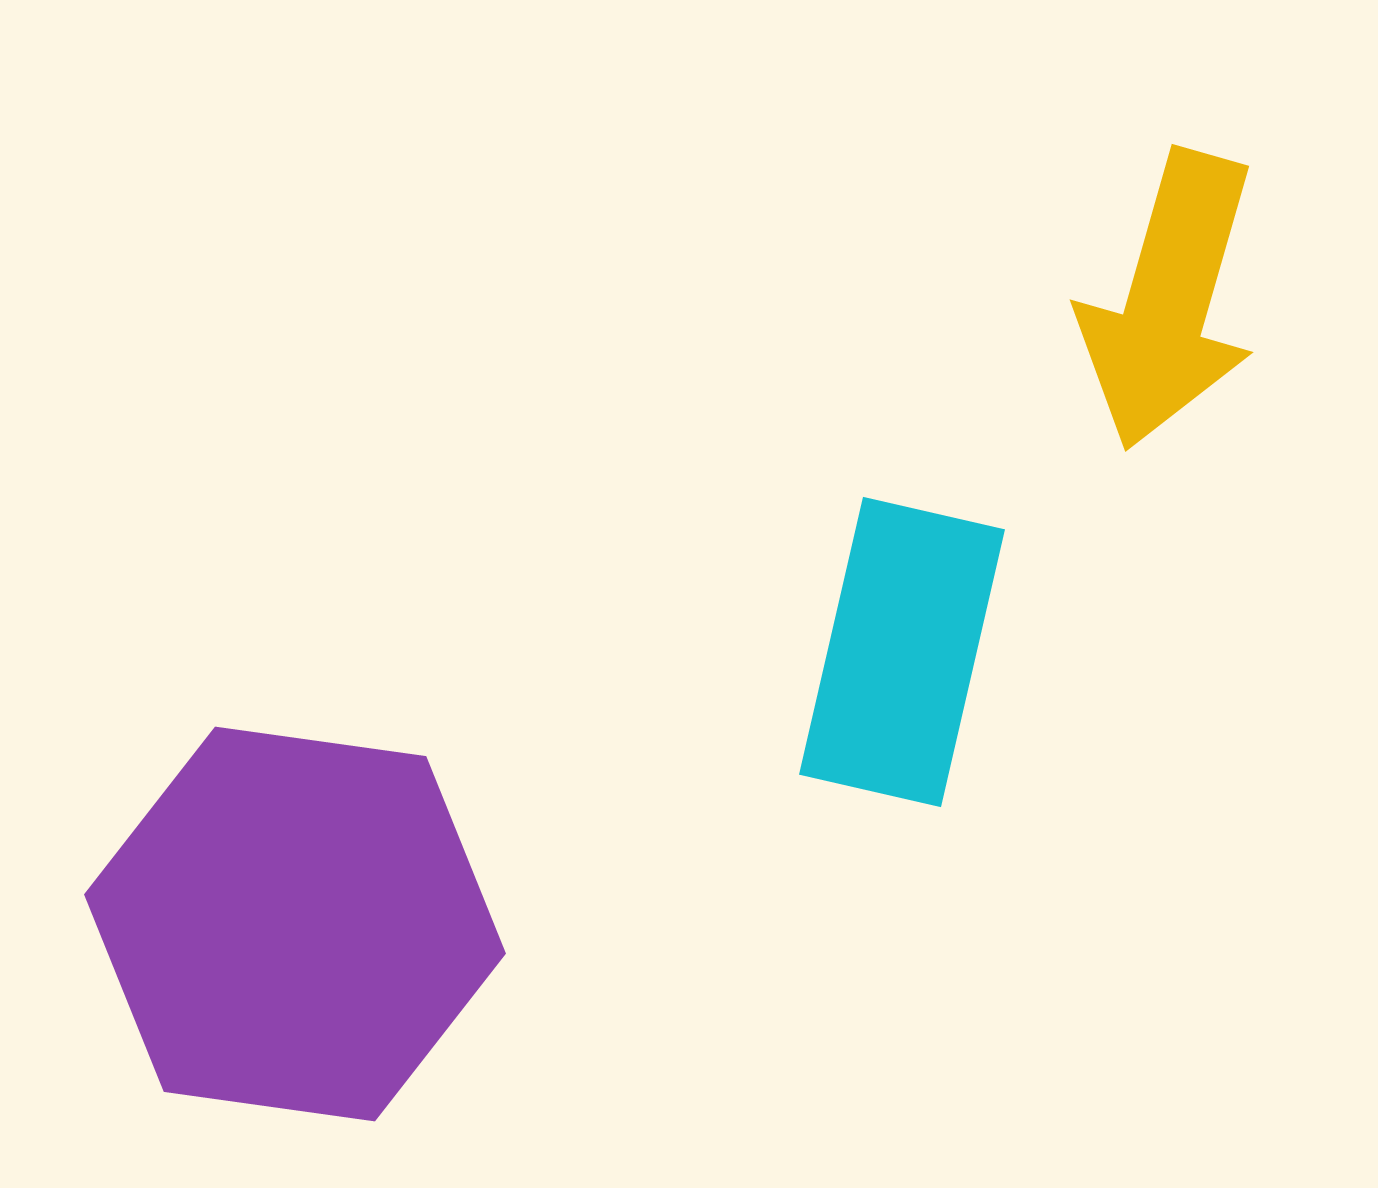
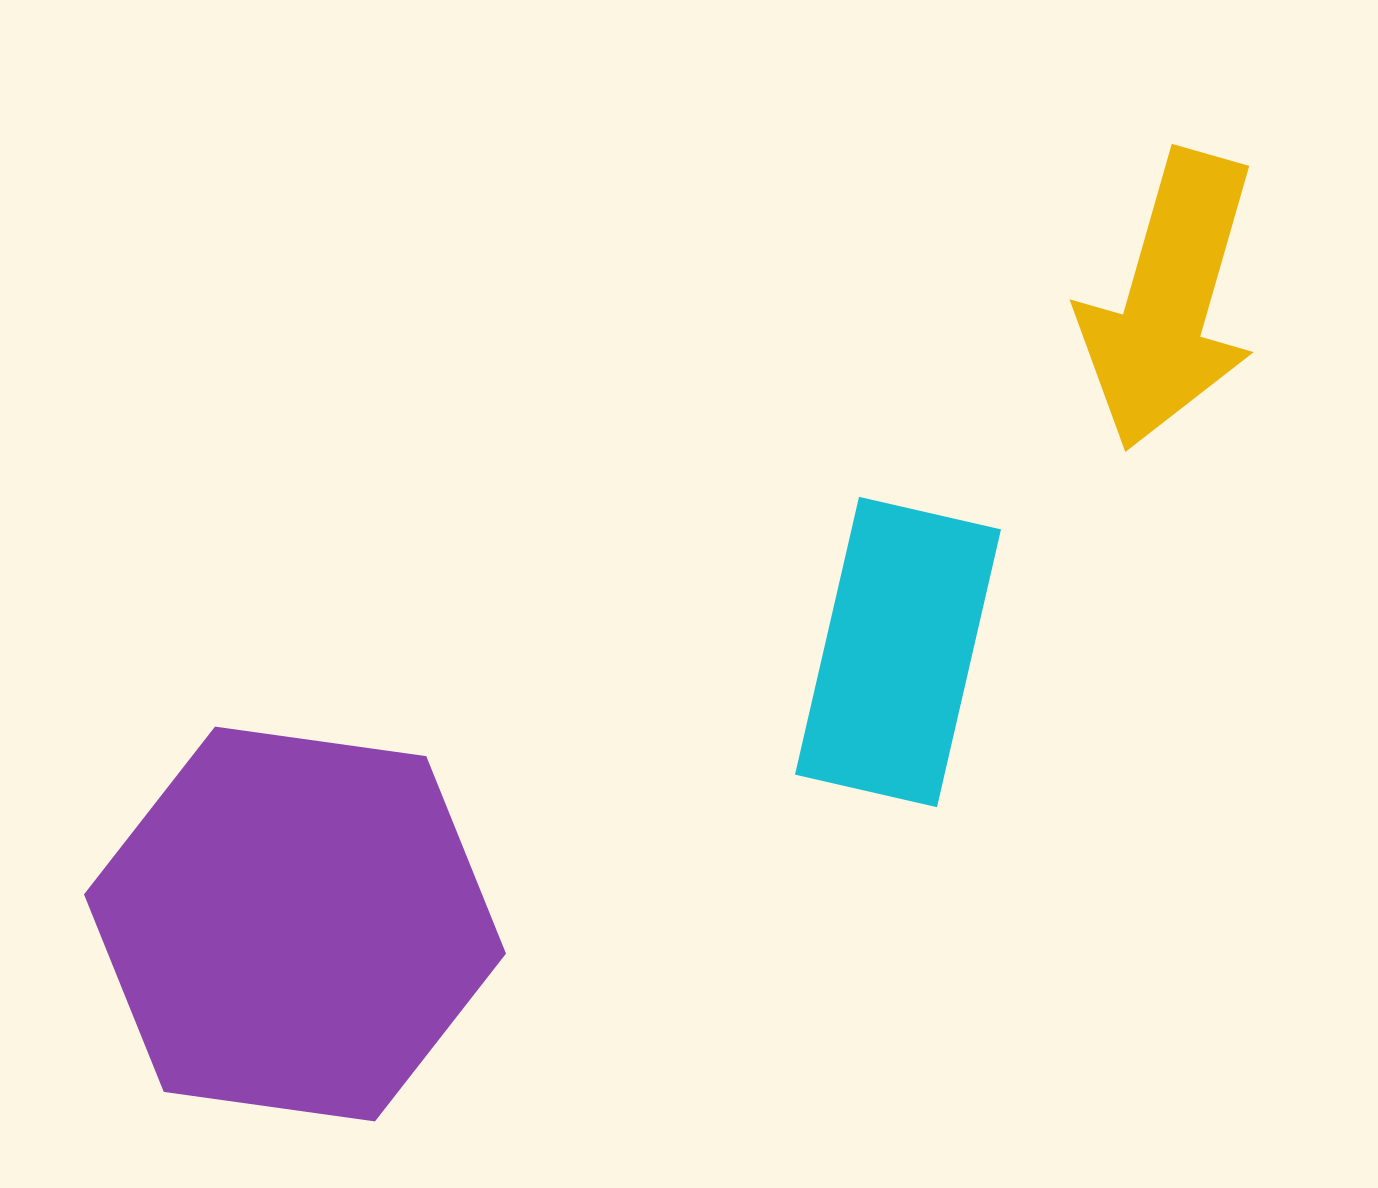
cyan rectangle: moved 4 px left
